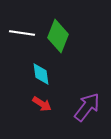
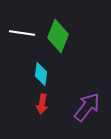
cyan diamond: rotated 15 degrees clockwise
red arrow: rotated 66 degrees clockwise
